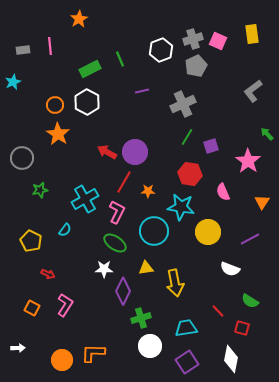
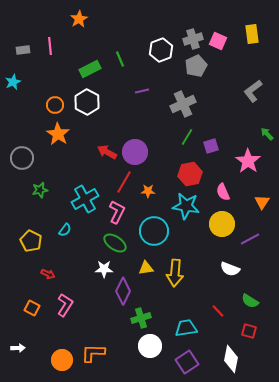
red hexagon at (190, 174): rotated 20 degrees counterclockwise
cyan star at (181, 207): moved 5 px right, 1 px up
yellow circle at (208, 232): moved 14 px right, 8 px up
yellow arrow at (175, 283): moved 10 px up; rotated 16 degrees clockwise
red square at (242, 328): moved 7 px right, 3 px down
